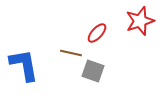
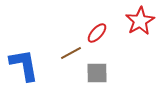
red star: rotated 12 degrees counterclockwise
brown line: rotated 40 degrees counterclockwise
gray square: moved 4 px right, 2 px down; rotated 20 degrees counterclockwise
